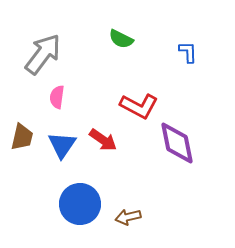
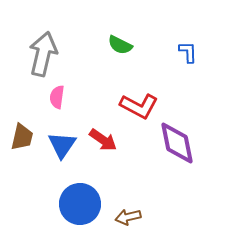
green semicircle: moved 1 px left, 6 px down
gray arrow: rotated 24 degrees counterclockwise
